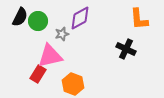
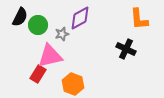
green circle: moved 4 px down
